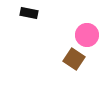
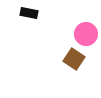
pink circle: moved 1 px left, 1 px up
